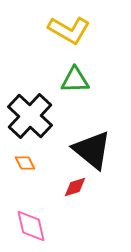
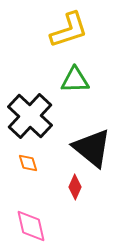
yellow L-shape: rotated 48 degrees counterclockwise
black triangle: moved 2 px up
orange diamond: moved 3 px right; rotated 10 degrees clockwise
red diamond: rotated 50 degrees counterclockwise
